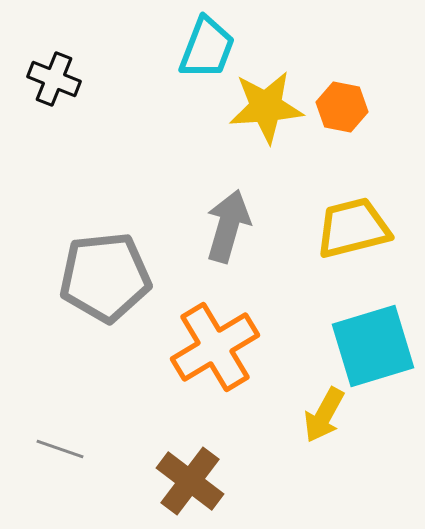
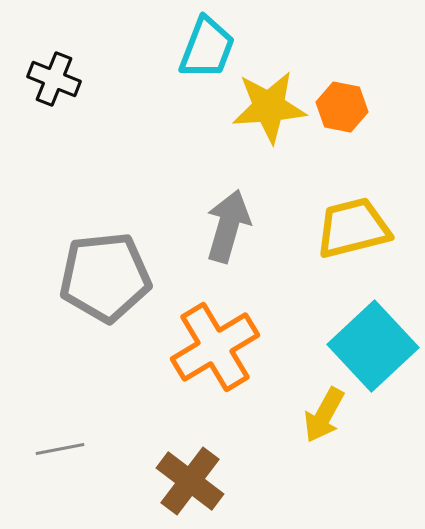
yellow star: moved 3 px right
cyan square: rotated 26 degrees counterclockwise
gray line: rotated 30 degrees counterclockwise
